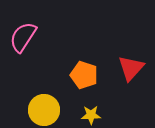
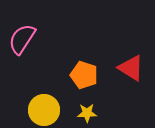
pink semicircle: moved 1 px left, 2 px down
red triangle: rotated 40 degrees counterclockwise
yellow star: moved 4 px left, 2 px up
